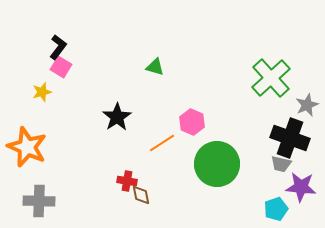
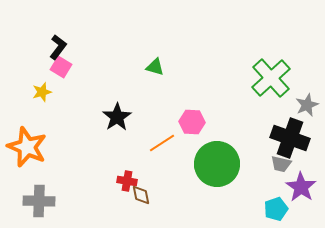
pink hexagon: rotated 20 degrees counterclockwise
purple star: rotated 28 degrees clockwise
